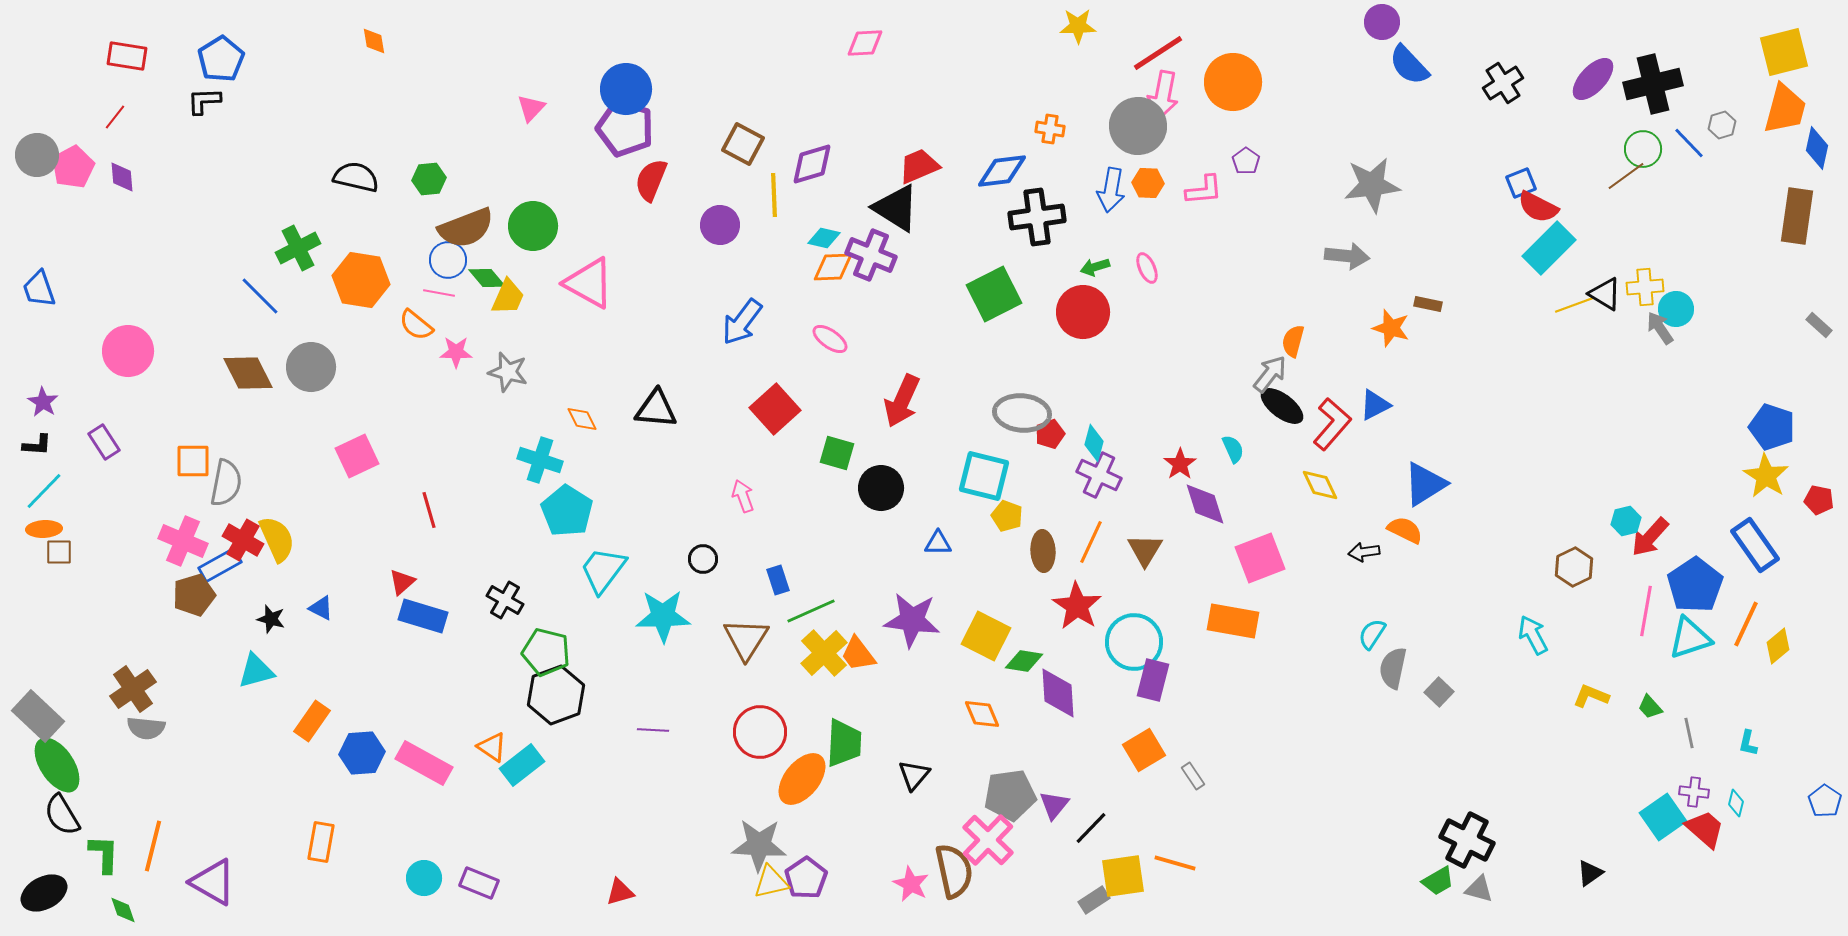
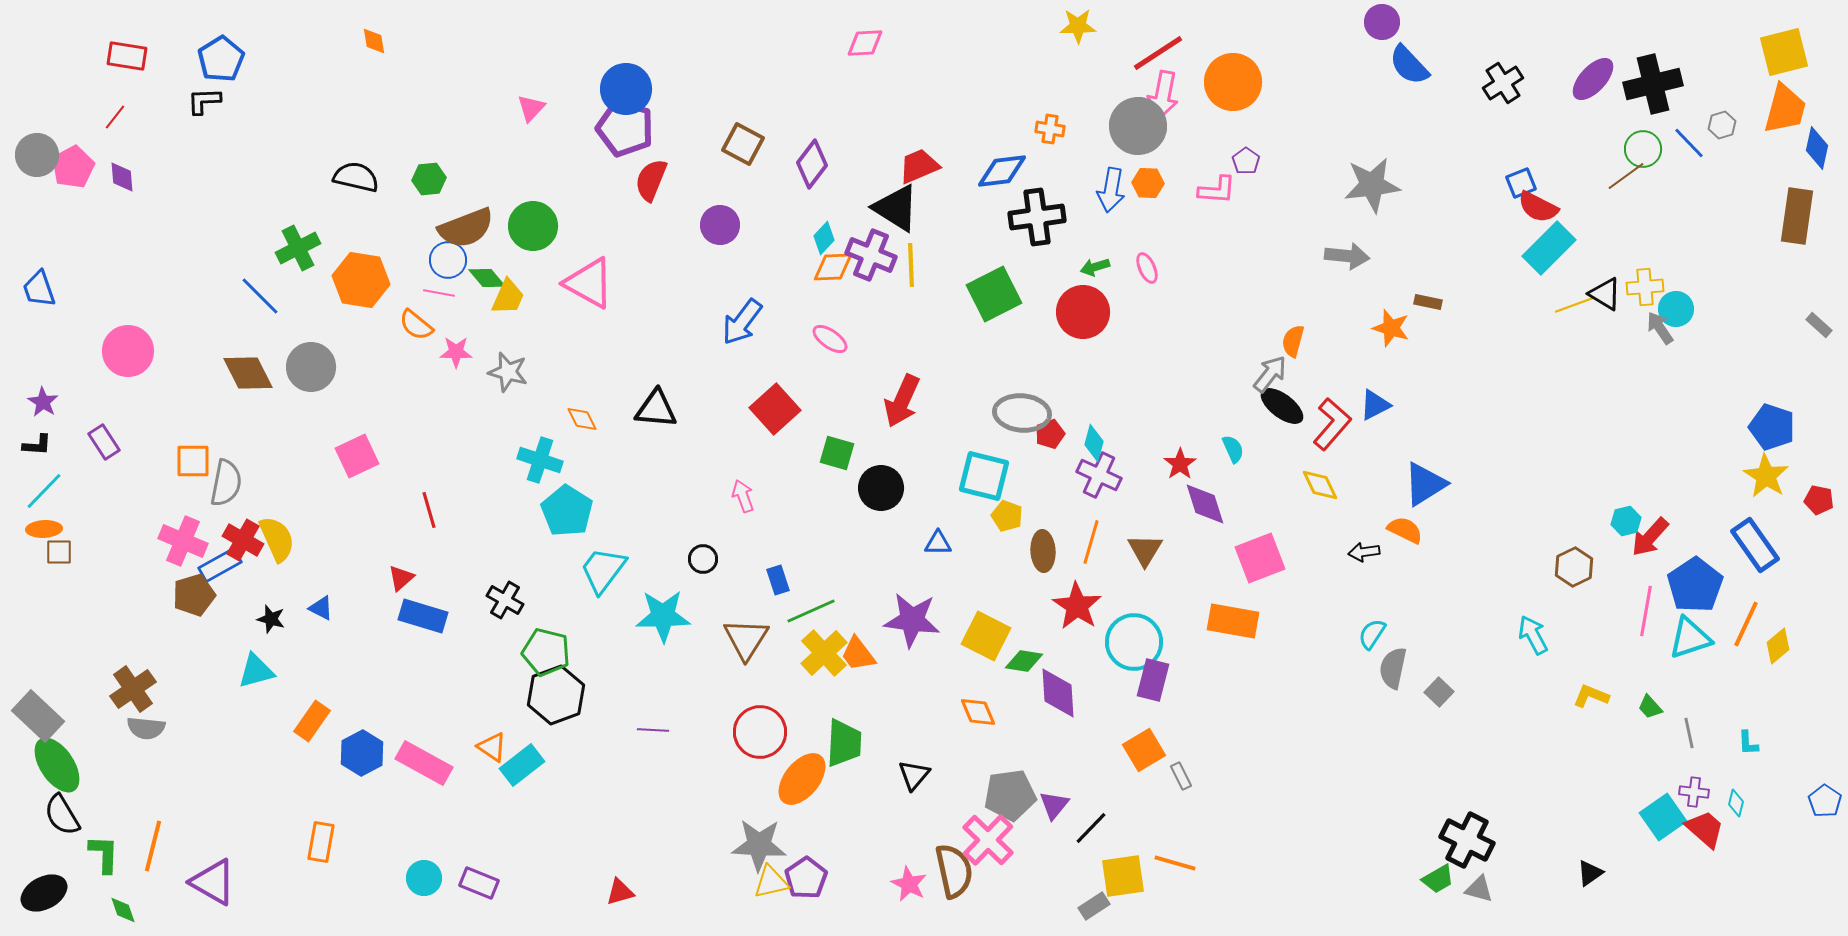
purple diamond at (812, 164): rotated 36 degrees counterclockwise
pink L-shape at (1204, 190): moved 13 px right; rotated 9 degrees clockwise
yellow line at (774, 195): moved 137 px right, 70 px down
cyan diamond at (824, 238): rotated 60 degrees counterclockwise
brown rectangle at (1428, 304): moved 2 px up
orange line at (1091, 542): rotated 9 degrees counterclockwise
red triangle at (402, 582): moved 1 px left, 4 px up
orange diamond at (982, 714): moved 4 px left, 2 px up
cyan L-shape at (1748, 743): rotated 16 degrees counterclockwise
blue hexagon at (362, 753): rotated 24 degrees counterclockwise
gray rectangle at (1193, 776): moved 12 px left; rotated 8 degrees clockwise
green trapezoid at (1438, 881): moved 2 px up
pink star at (911, 884): moved 2 px left
gray rectangle at (1094, 900): moved 6 px down
